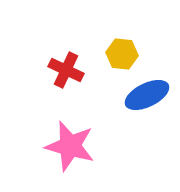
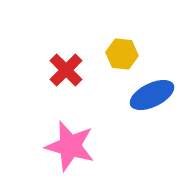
red cross: rotated 20 degrees clockwise
blue ellipse: moved 5 px right
